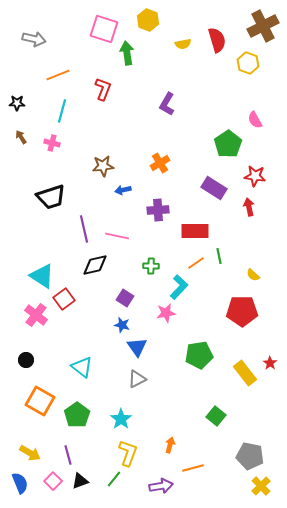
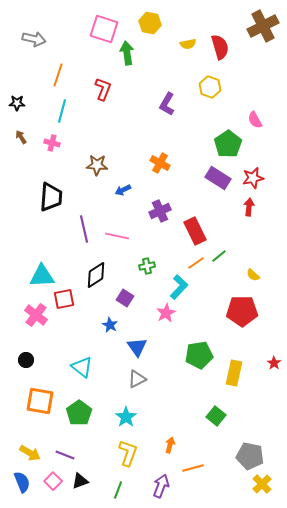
yellow hexagon at (148, 20): moved 2 px right, 3 px down; rotated 10 degrees counterclockwise
red semicircle at (217, 40): moved 3 px right, 7 px down
yellow semicircle at (183, 44): moved 5 px right
yellow hexagon at (248, 63): moved 38 px left, 24 px down
orange line at (58, 75): rotated 50 degrees counterclockwise
orange cross at (160, 163): rotated 30 degrees counterclockwise
brown star at (103, 166): moved 6 px left, 1 px up; rotated 10 degrees clockwise
red star at (255, 176): moved 2 px left, 2 px down; rotated 20 degrees counterclockwise
purple rectangle at (214, 188): moved 4 px right, 10 px up
blue arrow at (123, 190): rotated 14 degrees counterclockwise
black trapezoid at (51, 197): rotated 68 degrees counterclockwise
red arrow at (249, 207): rotated 18 degrees clockwise
purple cross at (158, 210): moved 2 px right, 1 px down; rotated 20 degrees counterclockwise
red rectangle at (195, 231): rotated 64 degrees clockwise
green line at (219, 256): rotated 63 degrees clockwise
black diamond at (95, 265): moved 1 px right, 10 px down; rotated 20 degrees counterclockwise
green cross at (151, 266): moved 4 px left; rotated 14 degrees counterclockwise
cyan triangle at (42, 276): rotated 36 degrees counterclockwise
red square at (64, 299): rotated 25 degrees clockwise
pink star at (166, 313): rotated 18 degrees counterclockwise
blue star at (122, 325): moved 12 px left; rotated 14 degrees clockwise
red star at (270, 363): moved 4 px right
yellow rectangle at (245, 373): moved 11 px left; rotated 50 degrees clockwise
orange square at (40, 401): rotated 20 degrees counterclockwise
green pentagon at (77, 415): moved 2 px right, 2 px up
cyan star at (121, 419): moved 5 px right, 2 px up
purple line at (68, 455): moved 3 px left; rotated 54 degrees counterclockwise
green line at (114, 479): moved 4 px right, 11 px down; rotated 18 degrees counterclockwise
blue semicircle at (20, 483): moved 2 px right, 1 px up
purple arrow at (161, 486): rotated 60 degrees counterclockwise
yellow cross at (261, 486): moved 1 px right, 2 px up
